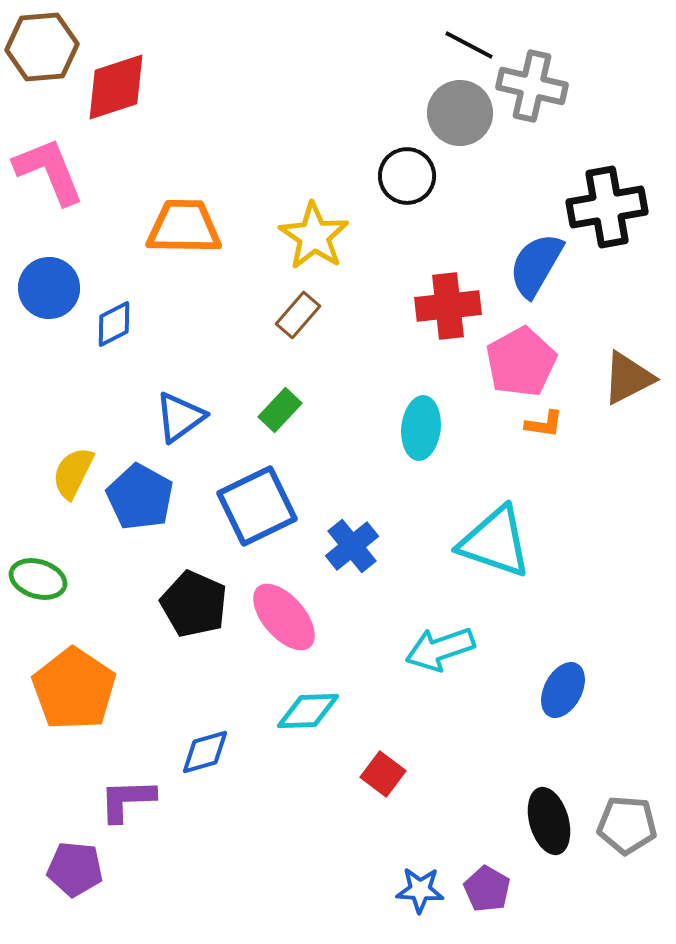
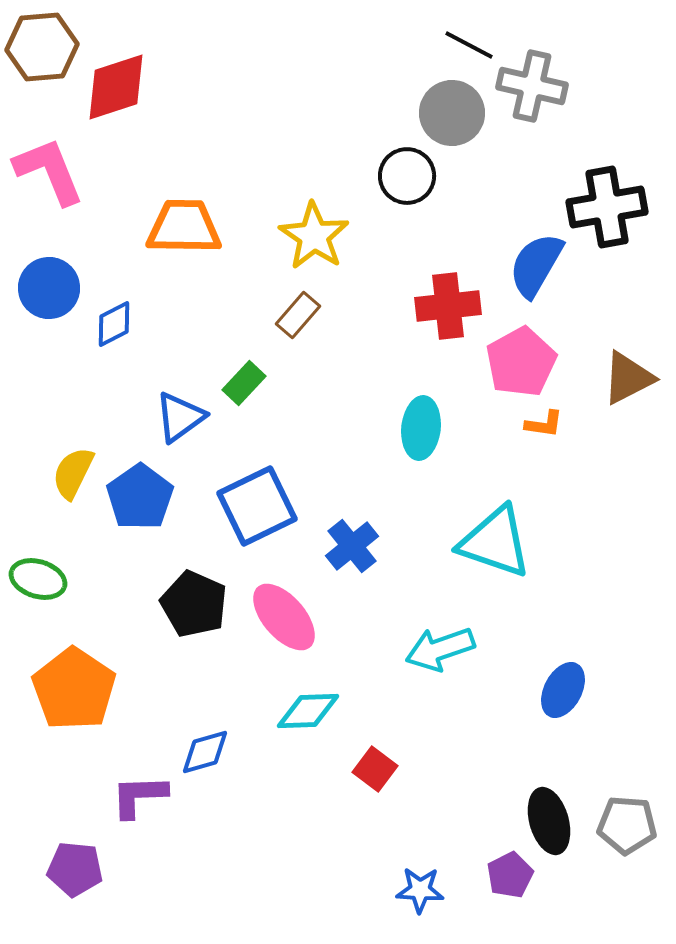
gray circle at (460, 113): moved 8 px left
green rectangle at (280, 410): moved 36 px left, 27 px up
blue pentagon at (140, 497): rotated 8 degrees clockwise
red square at (383, 774): moved 8 px left, 5 px up
purple L-shape at (127, 800): moved 12 px right, 4 px up
purple pentagon at (487, 889): moved 23 px right, 14 px up; rotated 15 degrees clockwise
